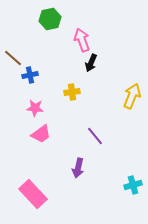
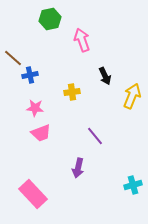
black arrow: moved 14 px right, 13 px down; rotated 48 degrees counterclockwise
pink trapezoid: moved 1 px up; rotated 15 degrees clockwise
